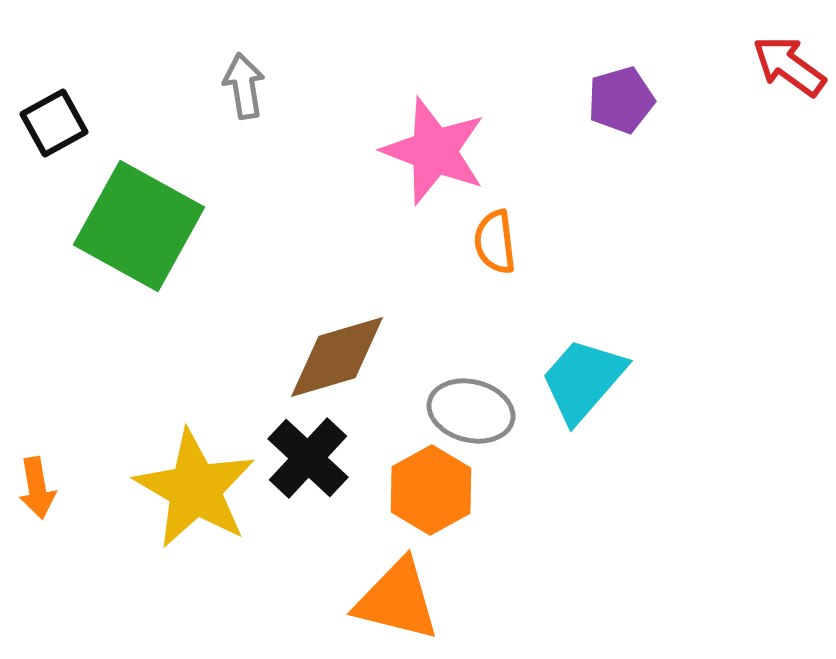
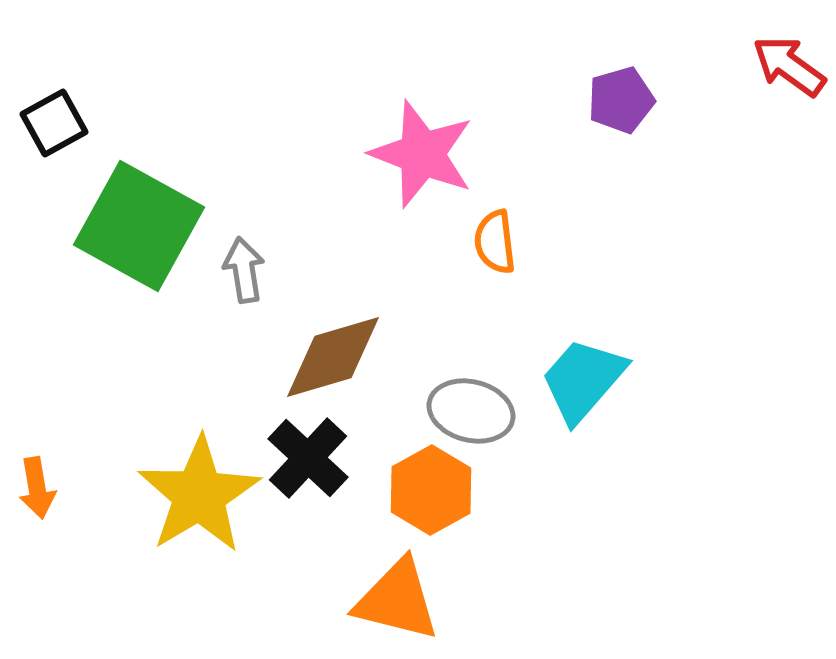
gray arrow: moved 184 px down
pink star: moved 12 px left, 3 px down
brown diamond: moved 4 px left
yellow star: moved 4 px right, 6 px down; rotated 11 degrees clockwise
